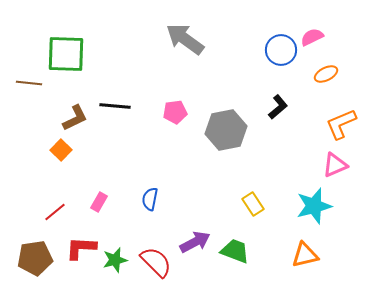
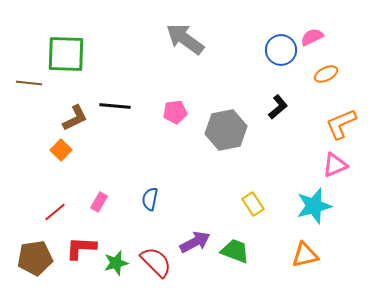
green star: moved 1 px right, 3 px down
